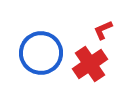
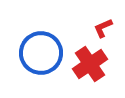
red L-shape: moved 2 px up
